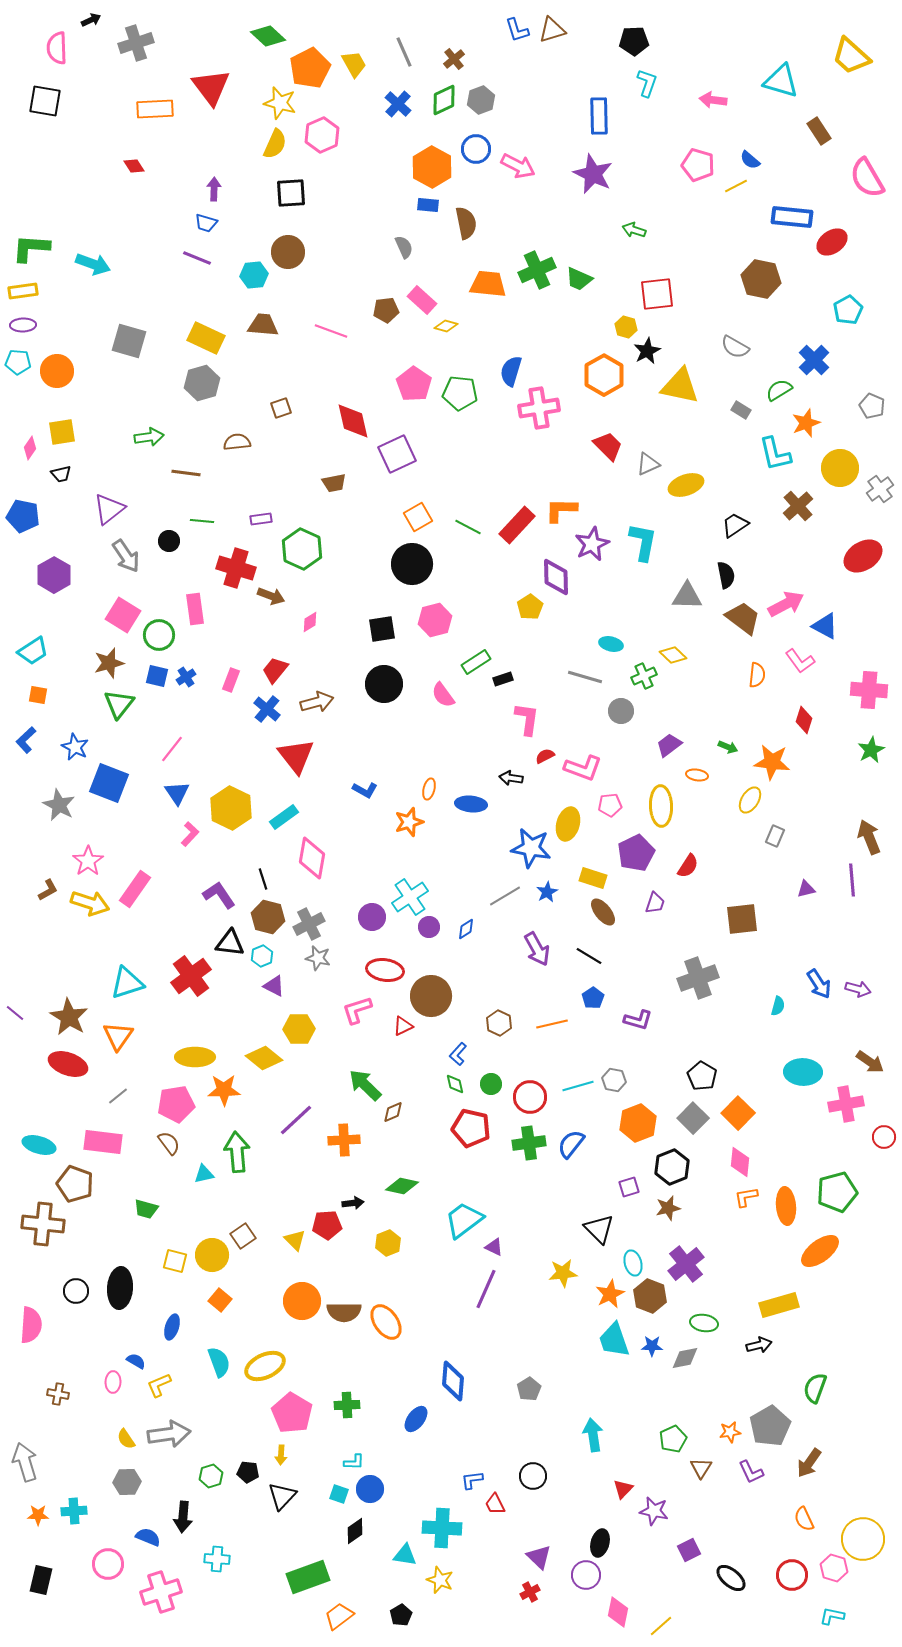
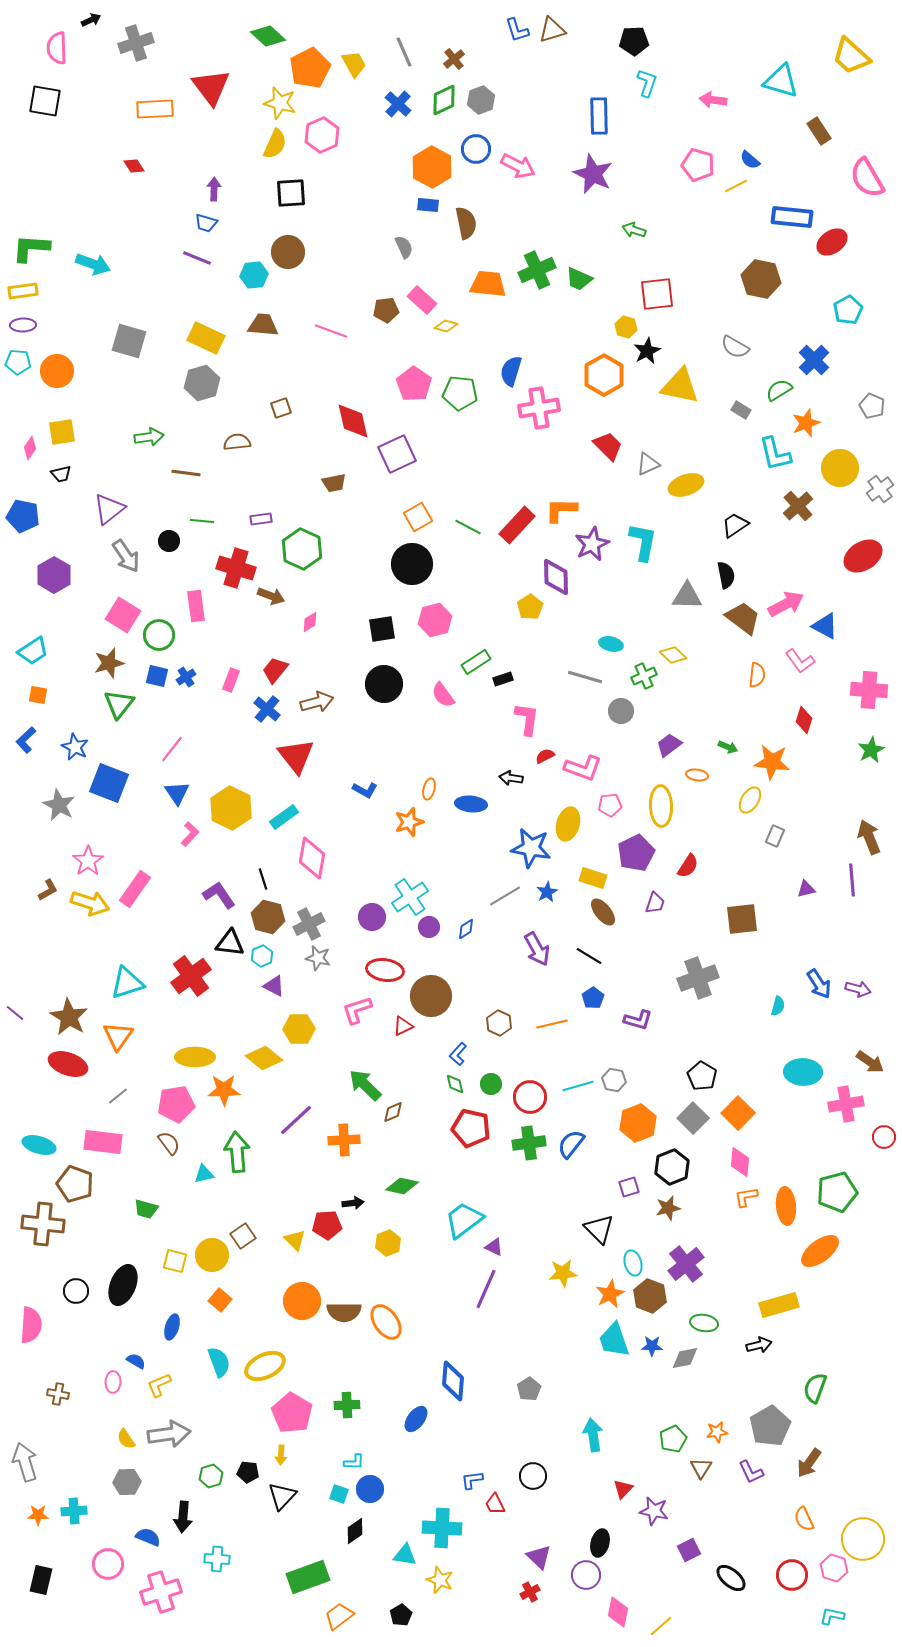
pink rectangle at (195, 609): moved 1 px right, 3 px up
black ellipse at (120, 1288): moved 3 px right, 3 px up; rotated 18 degrees clockwise
orange star at (730, 1432): moved 13 px left
